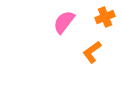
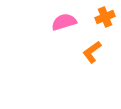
pink semicircle: rotated 35 degrees clockwise
